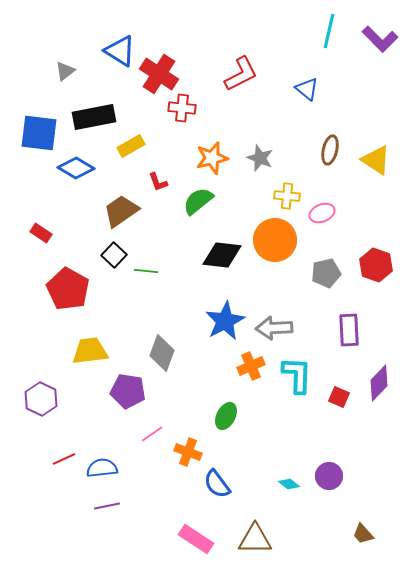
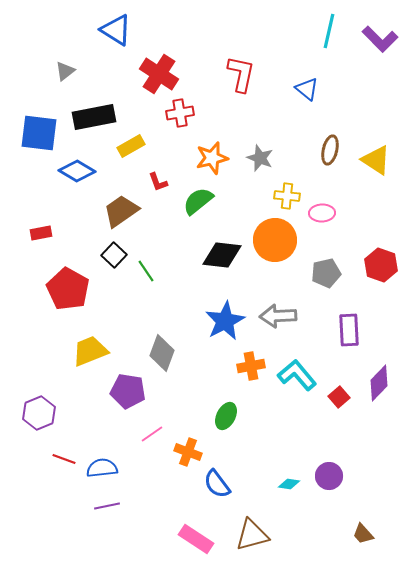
blue triangle at (120, 51): moved 4 px left, 21 px up
red L-shape at (241, 74): rotated 51 degrees counterclockwise
red cross at (182, 108): moved 2 px left, 5 px down; rotated 16 degrees counterclockwise
blue diamond at (76, 168): moved 1 px right, 3 px down
pink ellipse at (322, 213): rotated 20 degrees clockwise
red rectangle at (41, 233): rotated 45 degrees counterclockwise
red hexagon at (376, 265): moved 5 px right
green line at (146, 271): rotated 50 degrees clockwise
gray arrow at (274, 328): moved 4 px right, 12 px up
yellow trapezoid at (90, 351): rotated 15 degrees counterclockwise
orange cross at (251, 366): rotated 12 degrees clockwise
cyan L-shape at (297, 375): rotated 42 degrees counterclockwise
red square at (339, 397): rotated 25 degrees clockwise
purple hexagon at (41, 399): moved 2 px left, 14 px down; rotated 12 degrees clockwise
red line at (64, 459): rotated 45 degrees clockwise
cyan diamond at (289, 484): rotated 30 degrees counterclockwise
brown triangle at (255, 539): moved 3 px left, 4 px up; rotated 15 degrees counterclockwise
